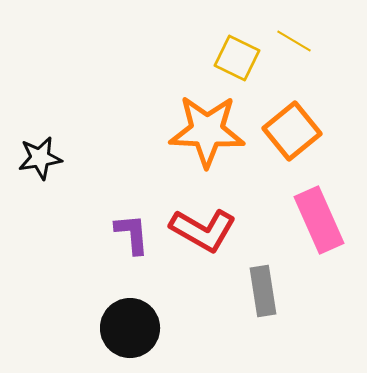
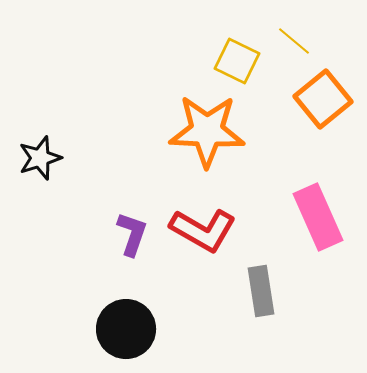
yellow line: rotated 9 degrees clockwise
yellow square: moved 3 px down
orange square: moved 31 px right, 32 px up
black star: rotated 9 degrees counterclockwise
pink rectangle: moved 1 px left, 3 px up
purple L-shape: rotated 24 degrees clockwise
gray rectangle: moved 2 px left
black circle: moved 4 px left, 1 px down
